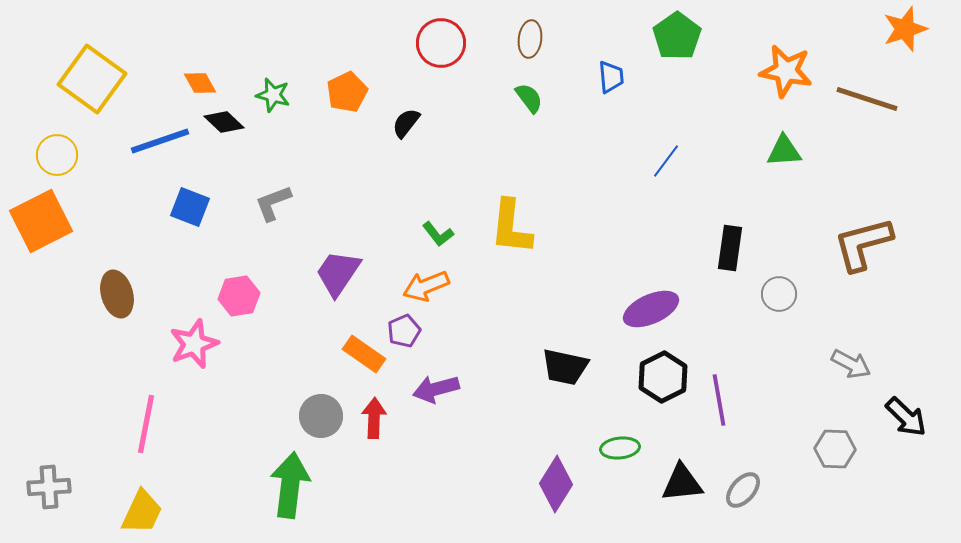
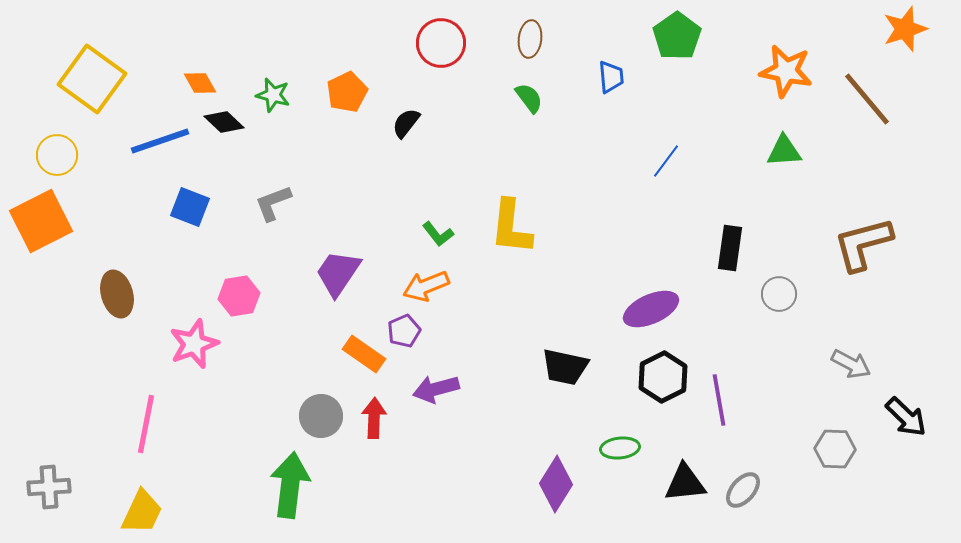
brown line at (867, 99): rotated 32 degrees clockwise
black triangle at (682, 483): moved 3 px right
